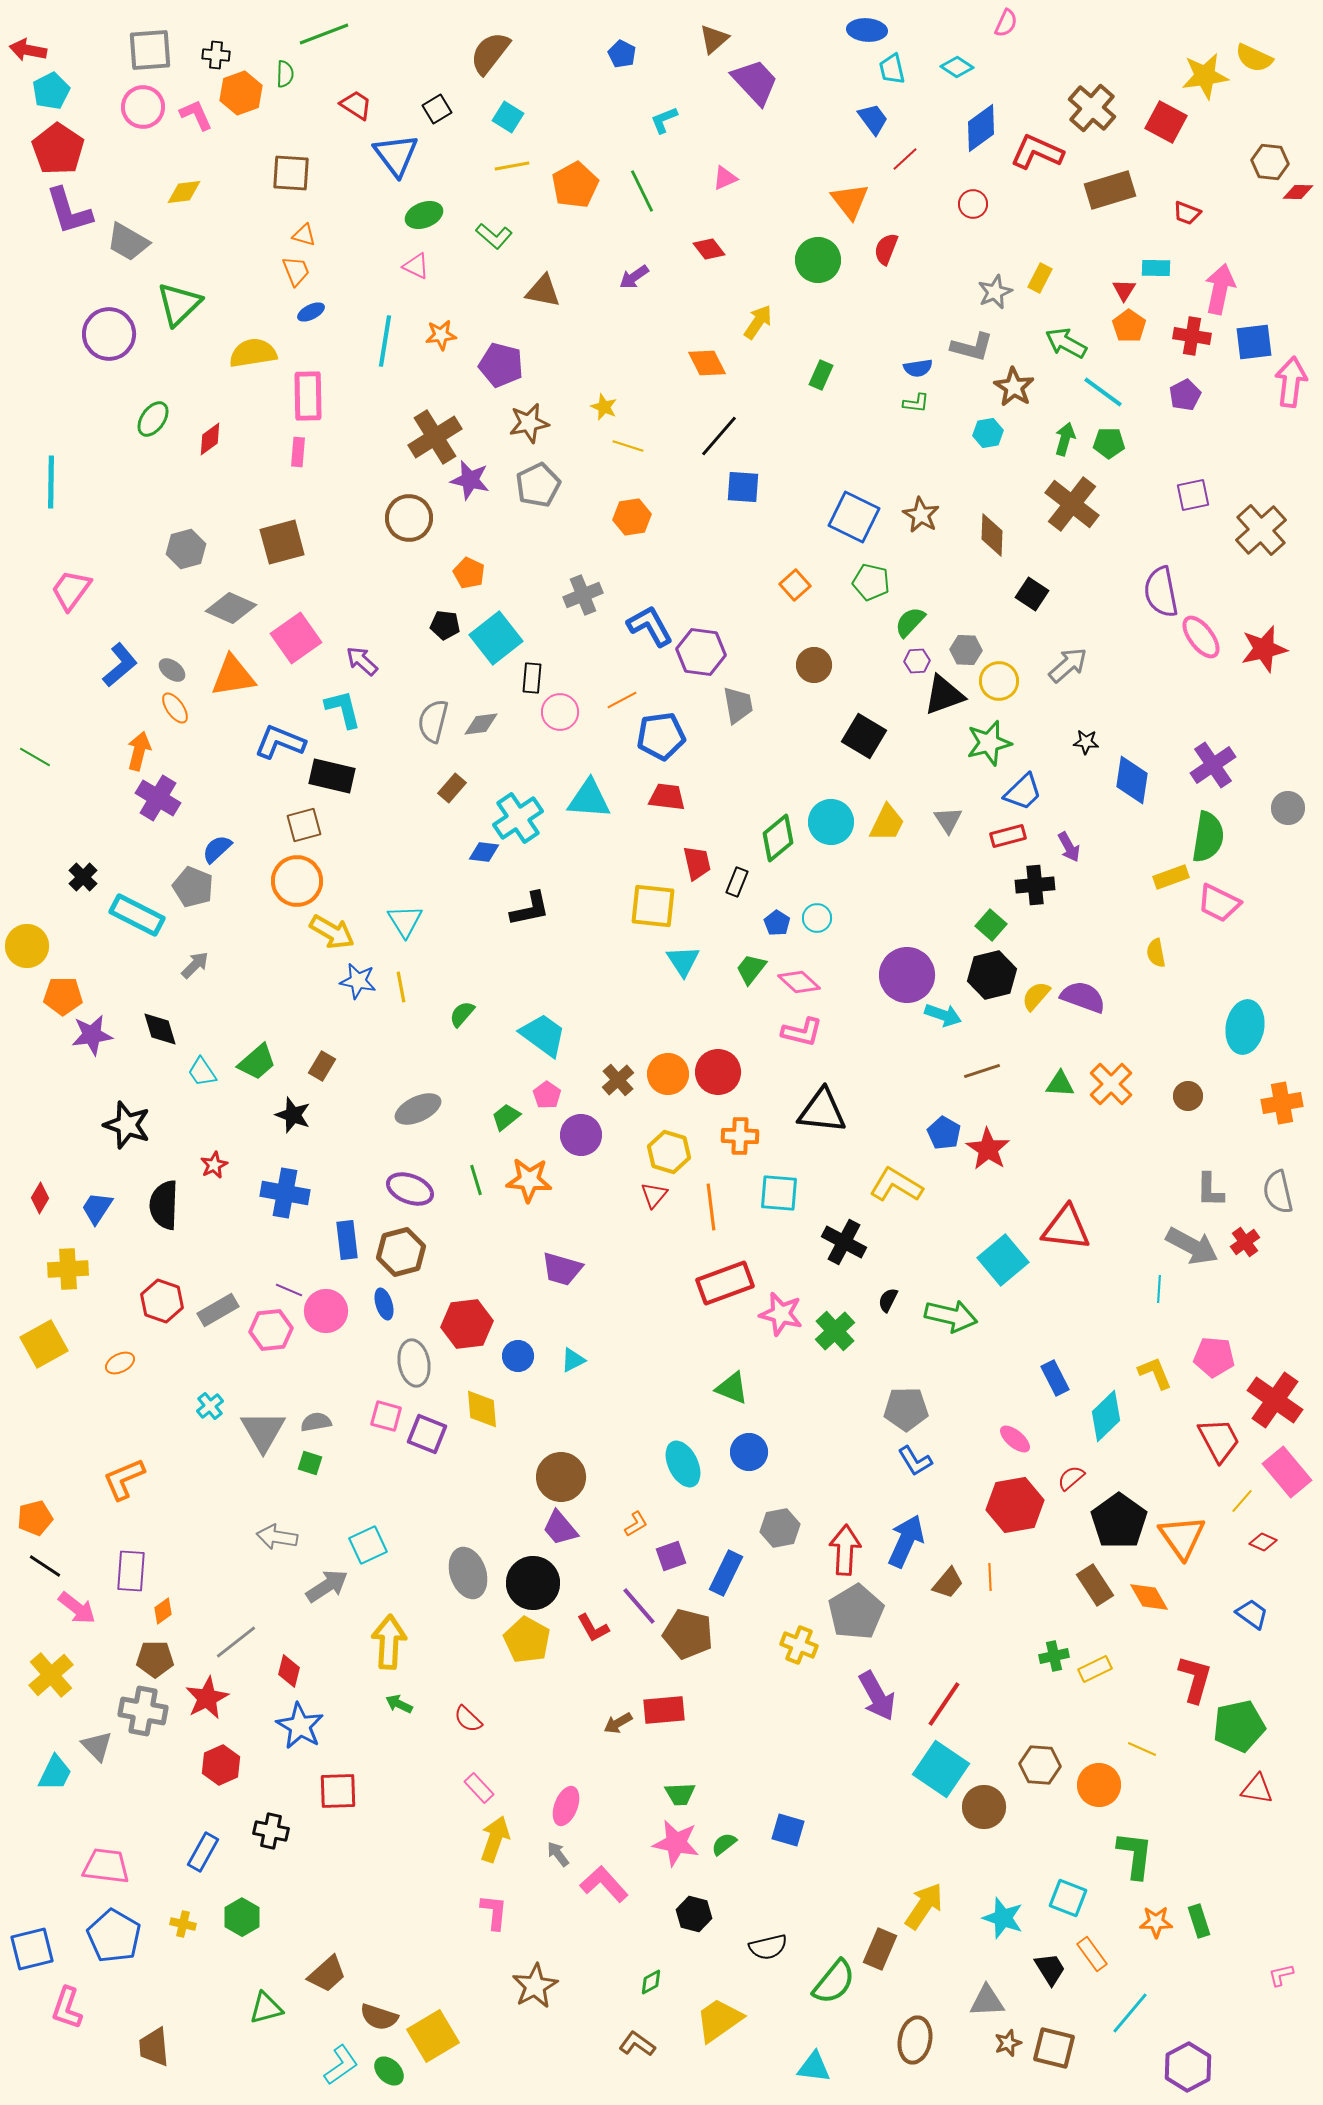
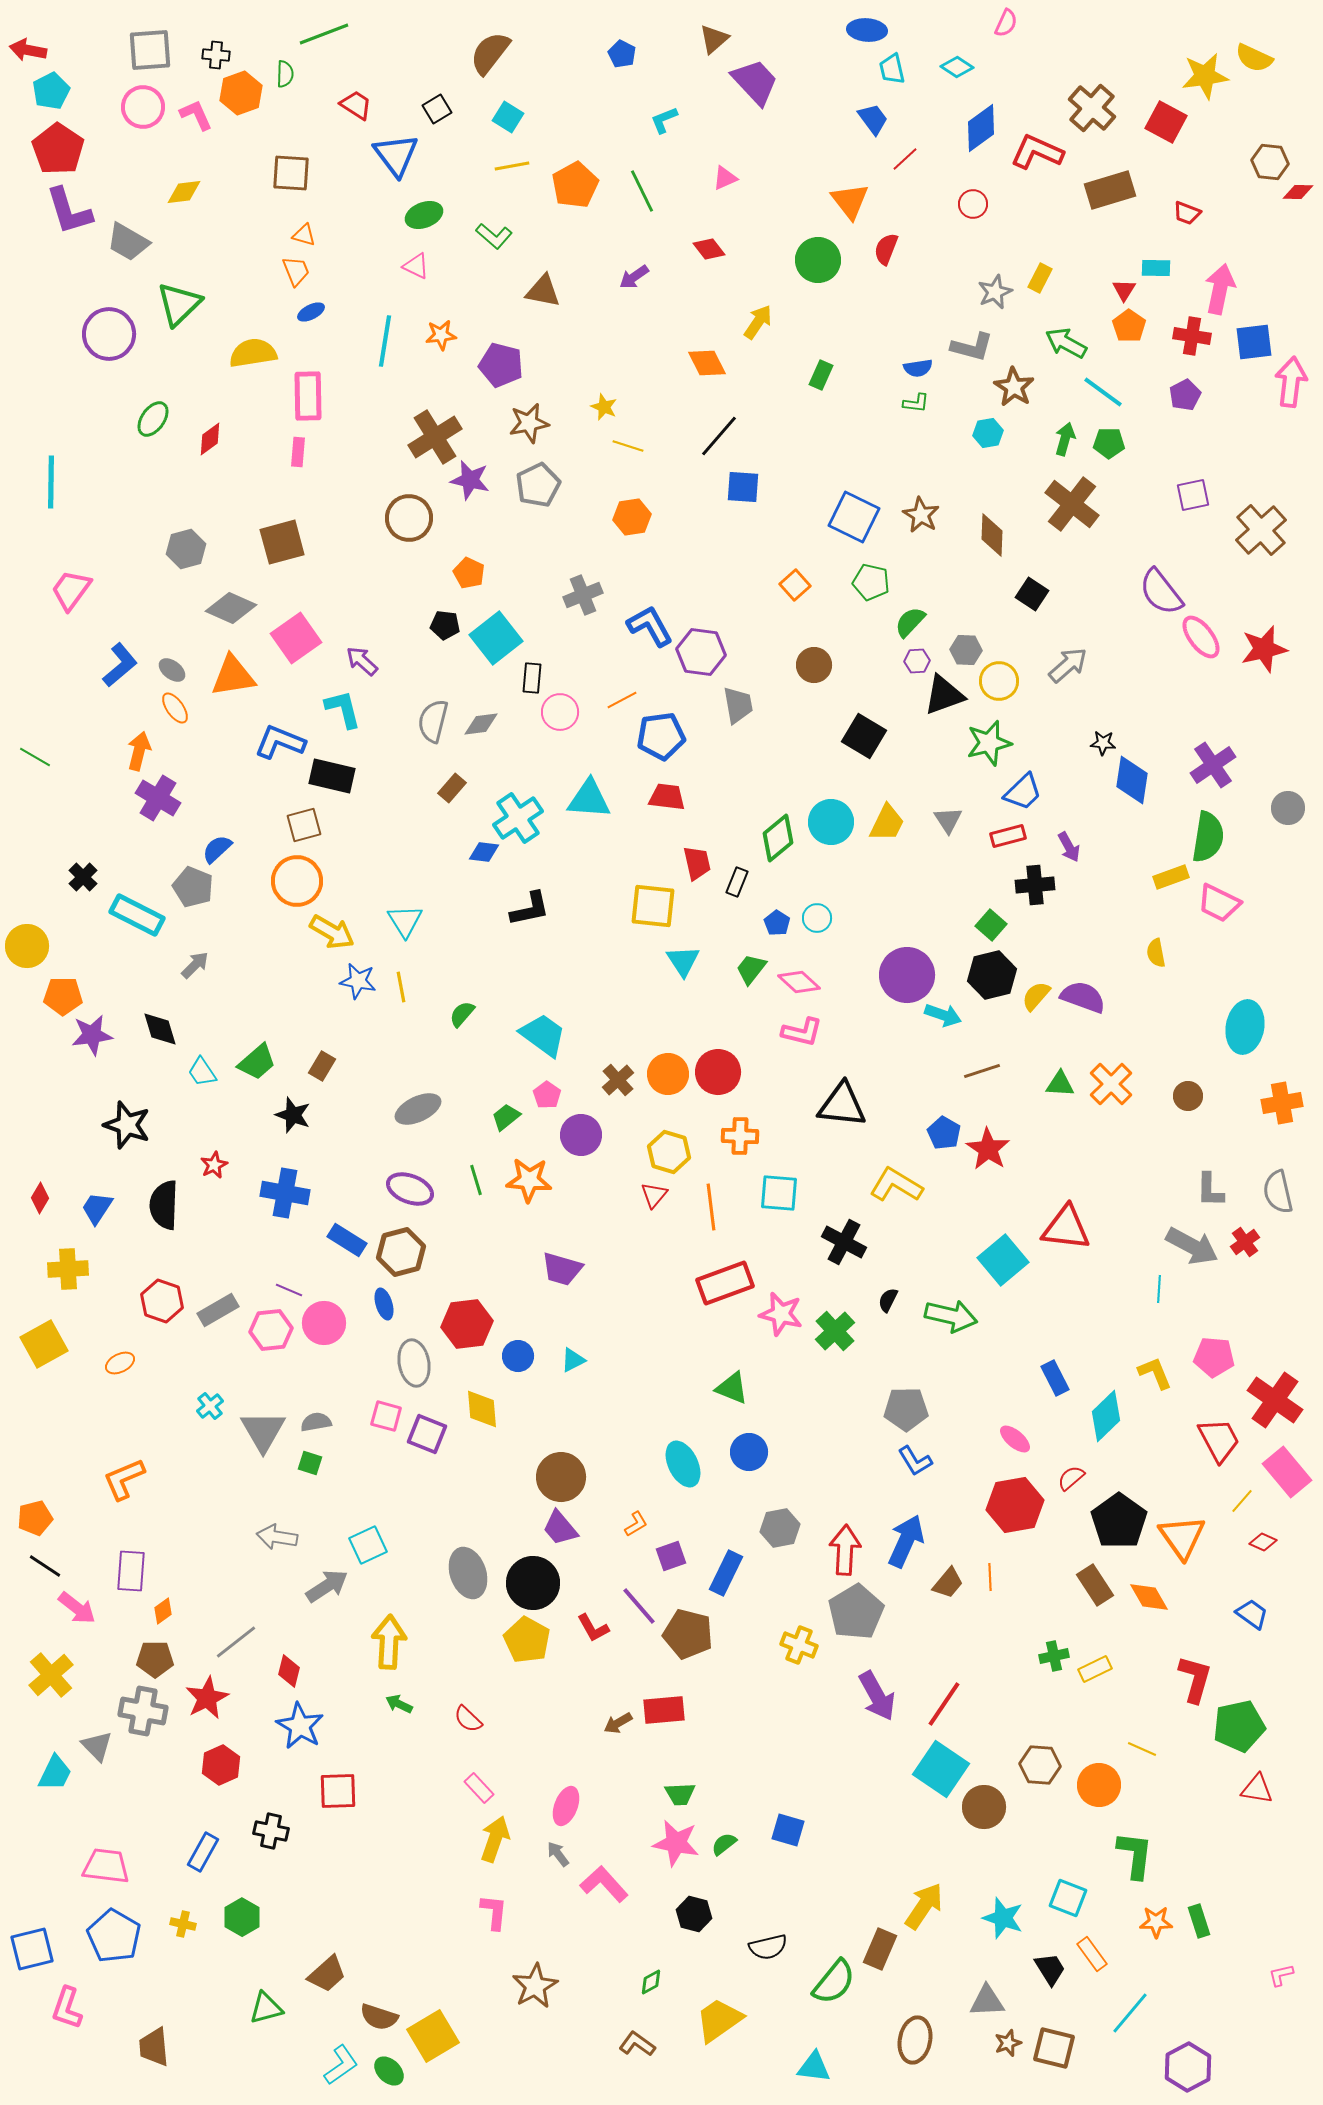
purple semicircle at (1161, 592): rotated 27 degrees counterclockwise
black star at (1086, 742): moved 17 px right, 1 px down
black triangle at (822, 1111): moved 20 px right, 6 px up
blue rectangle at (347, 1240): rotated 51 degrees counterclockwise
pink circle at (326, 1311): moved 2 px left, 12 px down
